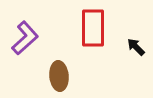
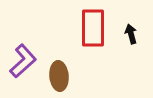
purple L-shape: moved 2 px left, 23 px down
black arrow: moved 5 px left, 13 px up; rotated 30 degrees clockwise
